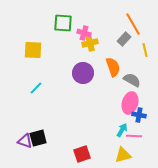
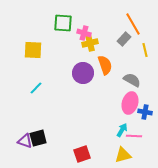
orange semicircle: moved 8 px left, 2 px up
blue cross: moved 6 px right, 3 px up
